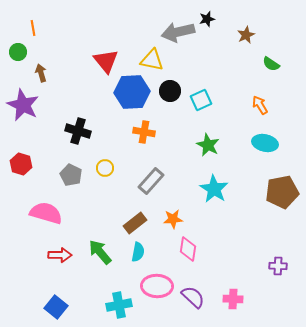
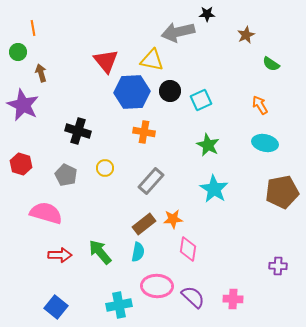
black star: moved 5 px up; rotated 14 degrees clockwise
gray pentagon: moved 5 px left
brown rectangle: moved 9 px right, 1 px down
